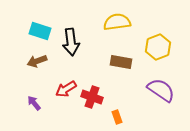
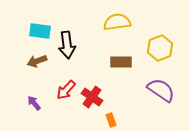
cyan rectangle: rotated 10 degrees counterclockwise
black arrow: moved 4 px left, 3 px down
yellow hexagon: moved 2 px right, 1 px down
brown rectangle: rotated 10 degrees counterclockwise
red arrow: moved 1 px down; rotated 15 degrees counterclockwise
red cross: rotated 15 degrees clockwise
orange rectangle: moved 6 px left, 3 px down
